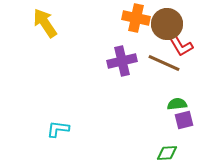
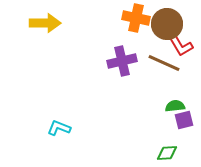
yellow arrow: rotated 124 degrees clockwise
green semicircle: moved 2 px left, 2 px down
cyan L-shape: moved 1 px right, 1 px up; rotated 15 degrees clockwise
